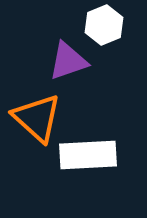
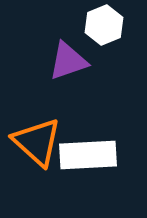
orange triangle: moved 24 px down
